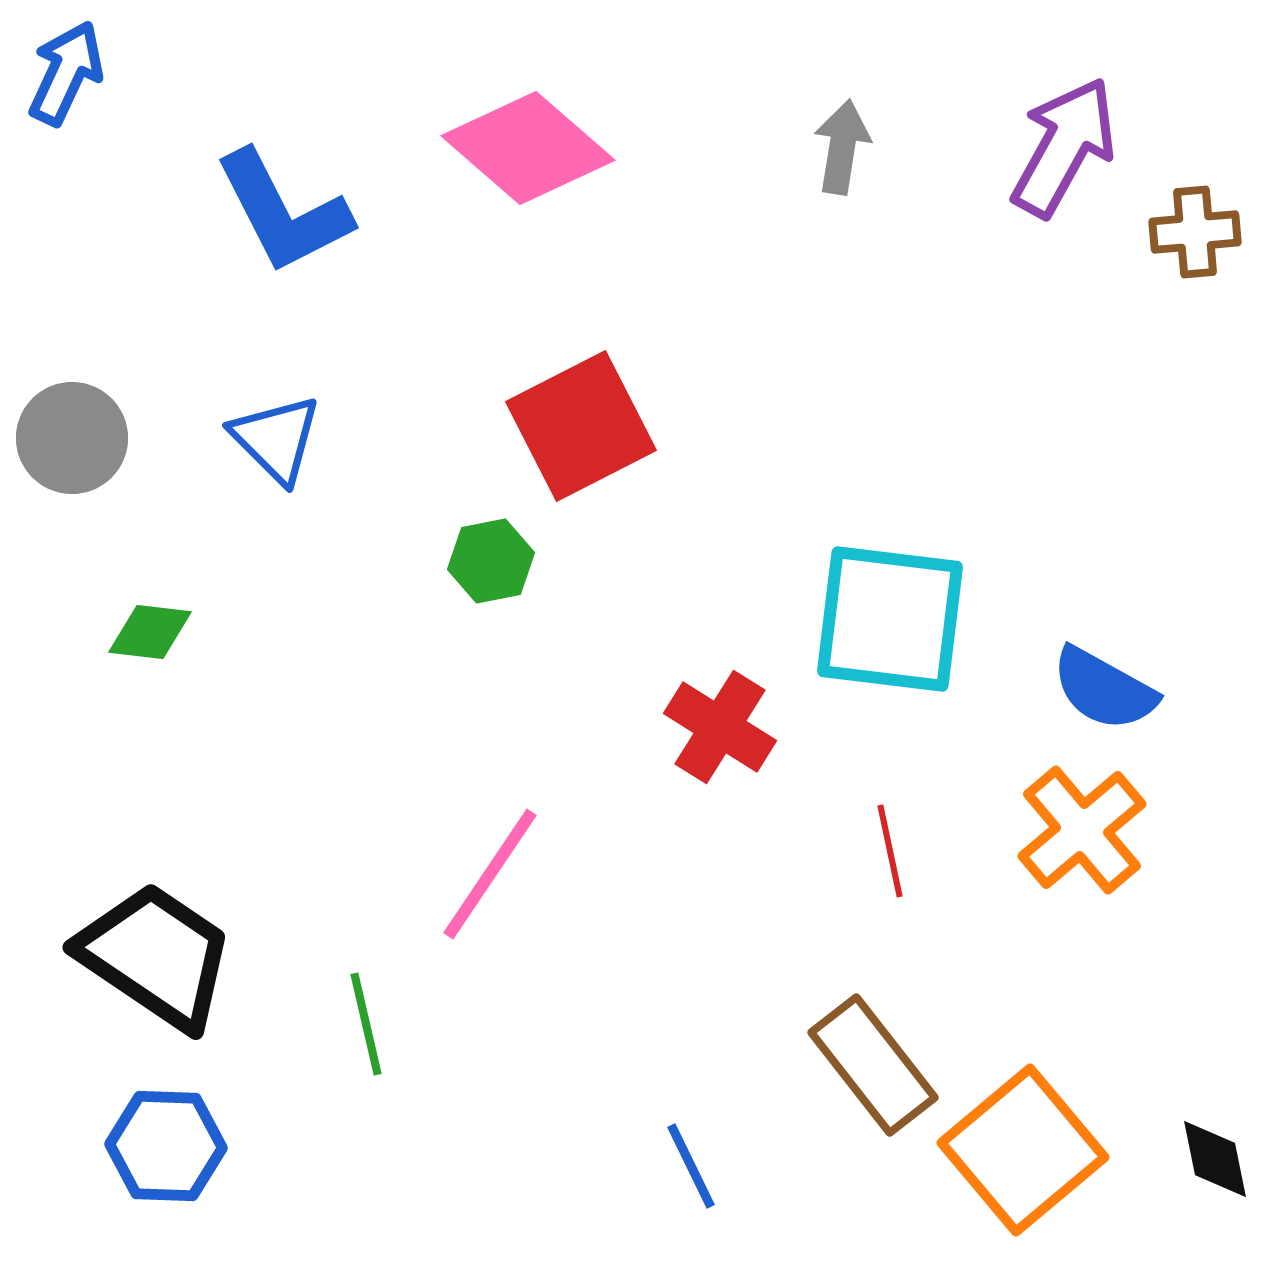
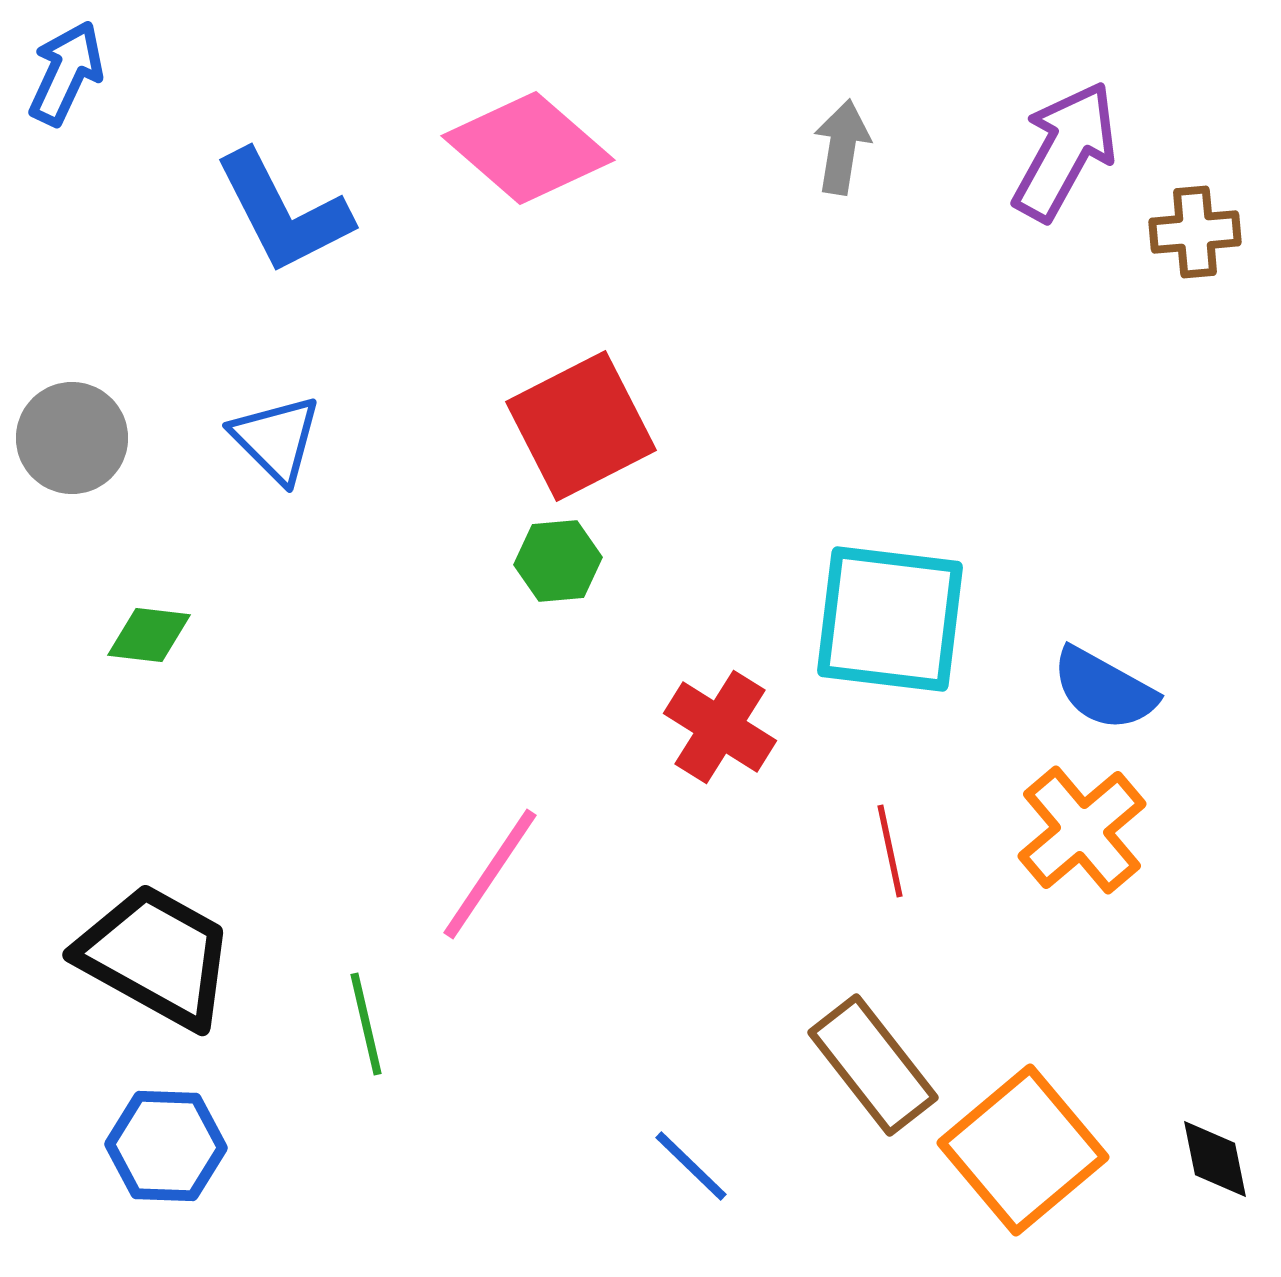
purple arrow: moved 1 px right, 4 px down
green hexagon: moved 67 px right; rotated 6 degrees clockwise
green diamond: moved 1 px left, 3 px down
black trapezoid: rotated 5 degrees counterclockwise
blue line: rotated 20 degrees counterclockwise
